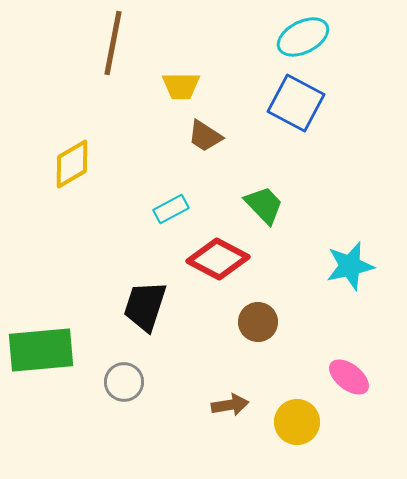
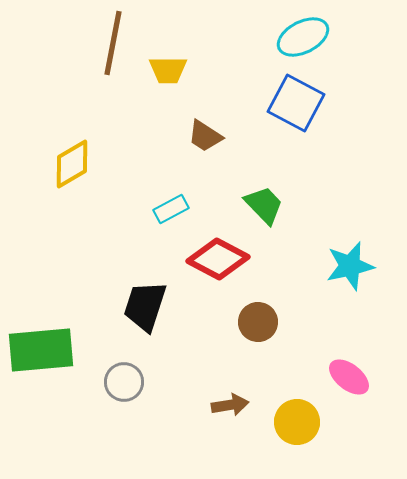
yellow trapezoid: moved 13 px left, 16 px up
